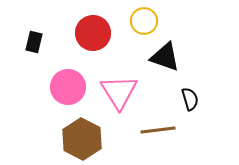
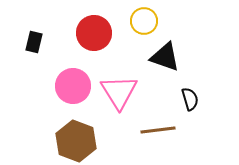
red circle: moved 1 px right
pink circle: moved 5 px right, 1 px up
brown hexagon: moved 6 px left, 2 px down; rotated 6 degrees counterclockwise
